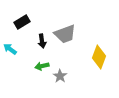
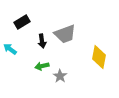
yellow diamond: rotated 10 degrees counterclockwise
